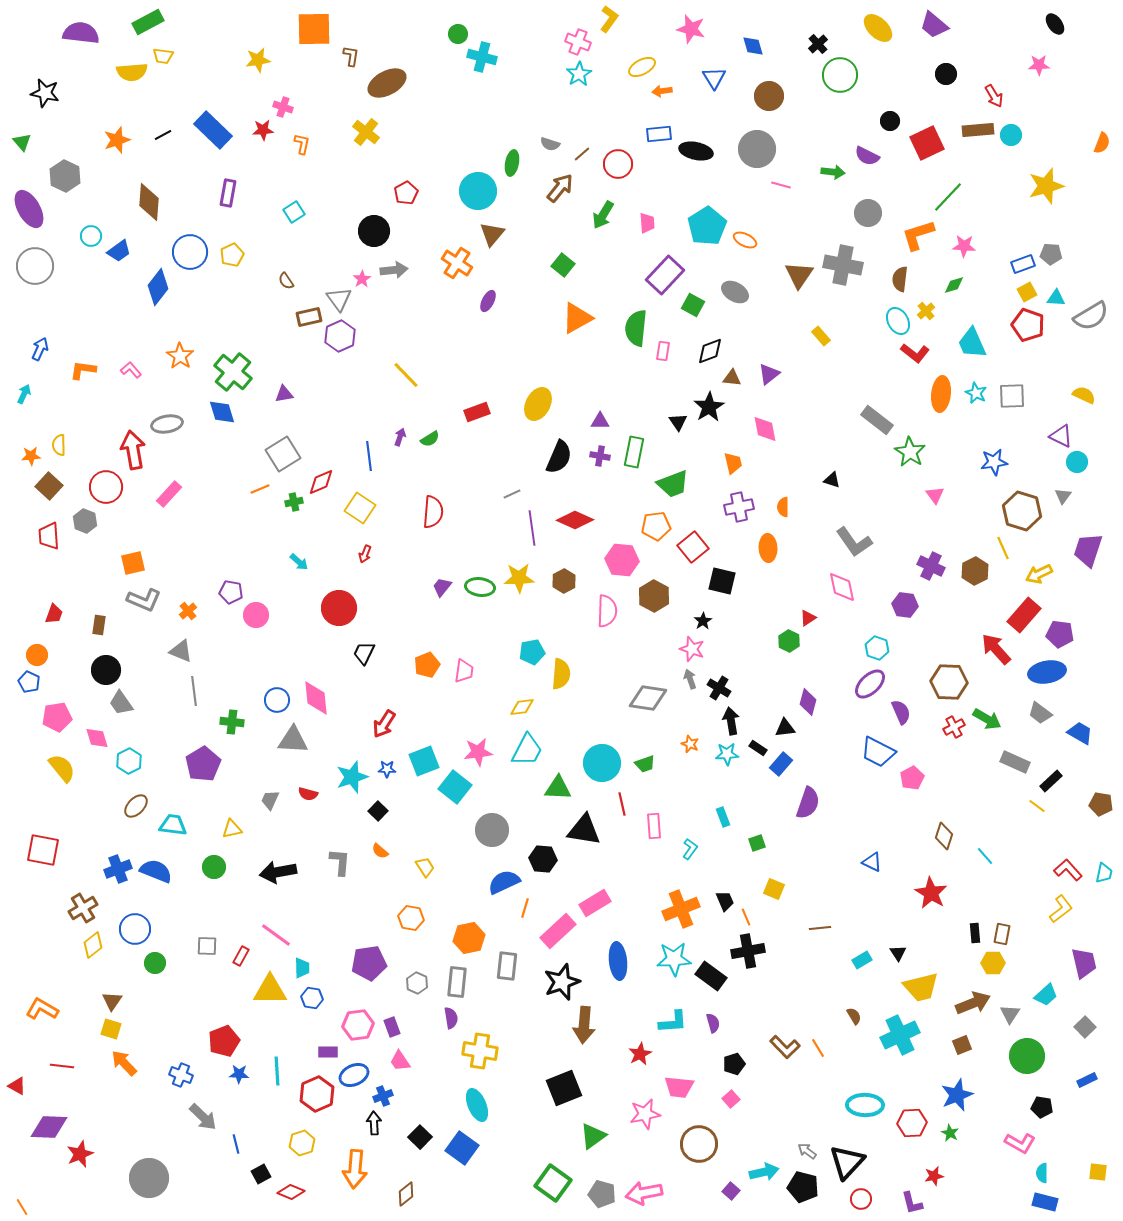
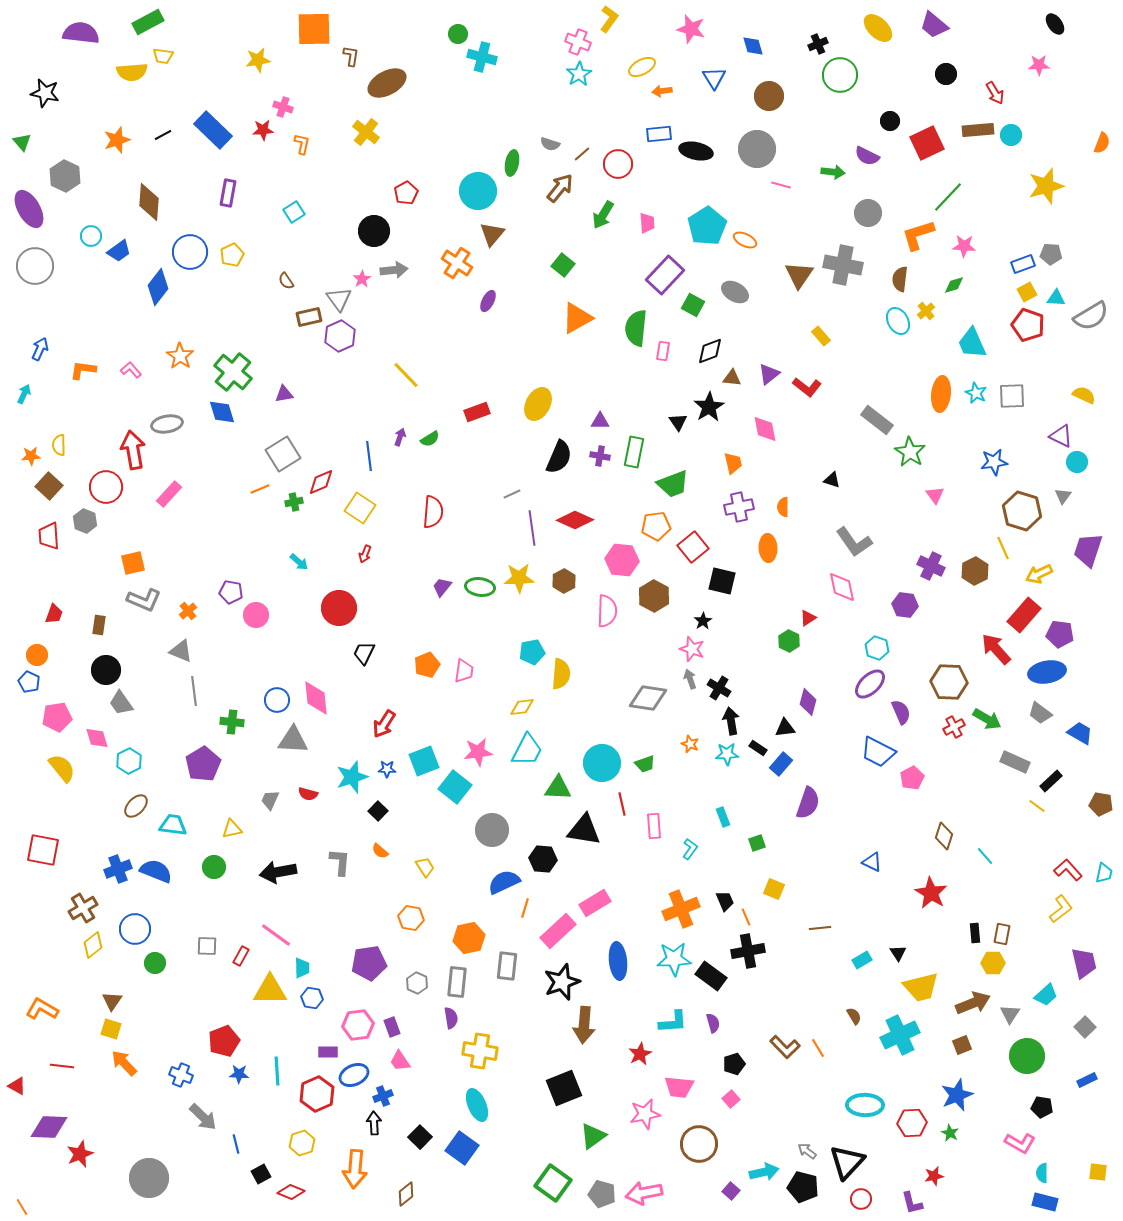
black cross at (818, 44): rotated 18 degrees clockwise
red arrow at (994, 96): moved 1 px right, 3 px up
red L-shape at (915, 353): moved 108 px left, 34 px down
